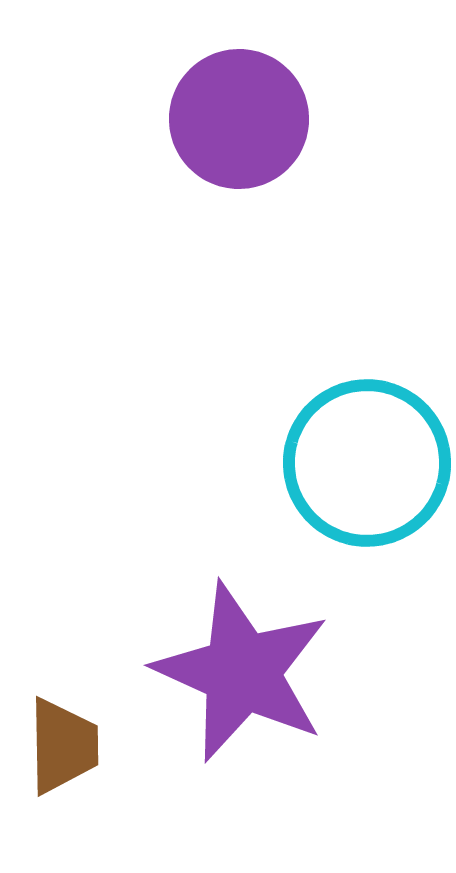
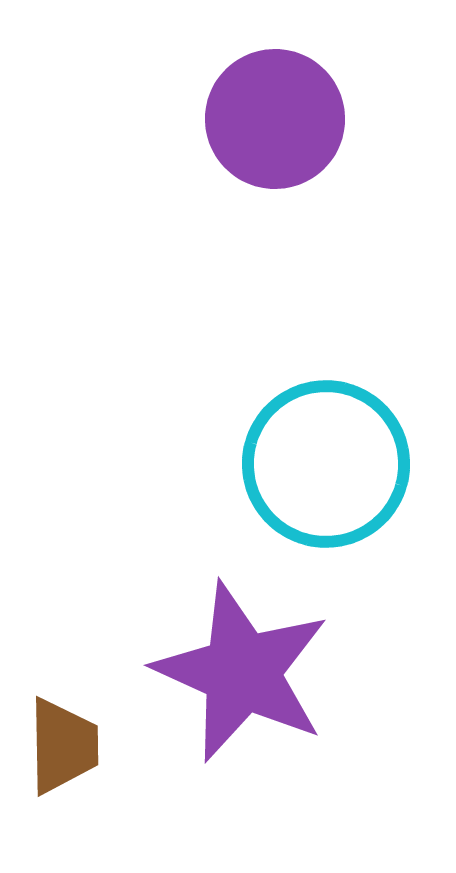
purple circle: moved 36 px right
cyan circle: moved 41 px left, 1 px down
